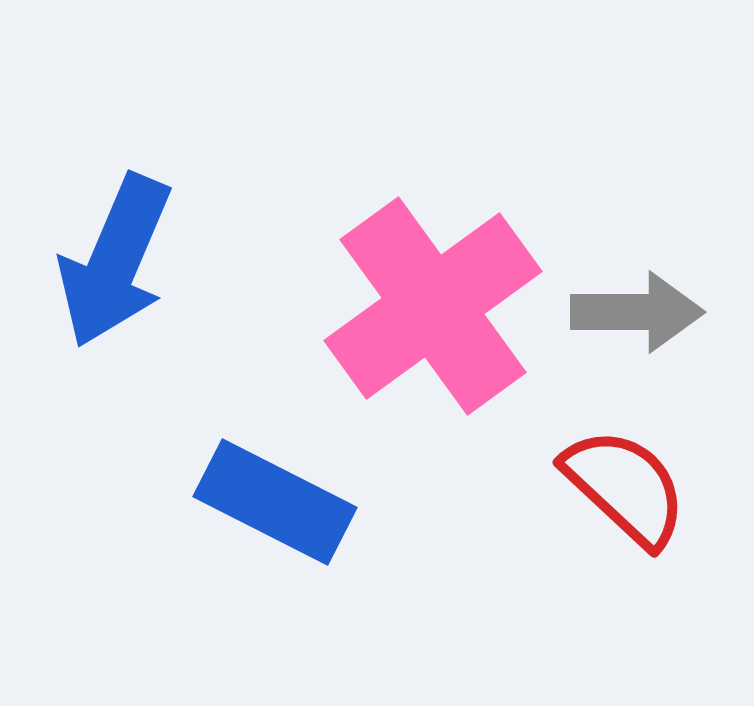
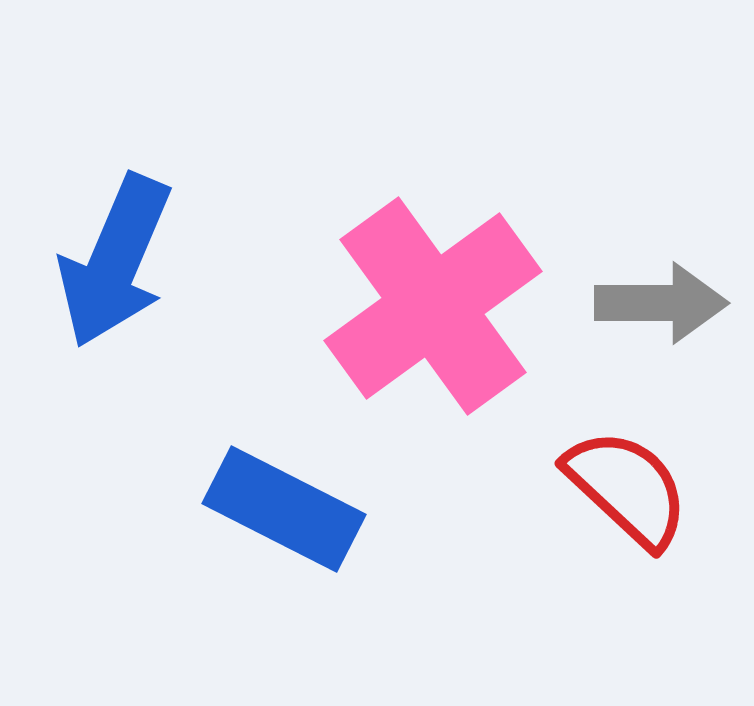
gray arrow: moved 24 px right, 9 px up
red semicircle: moved 2 px right, 1 px down
blue rectangle: moved 9 px right, 7 px down
